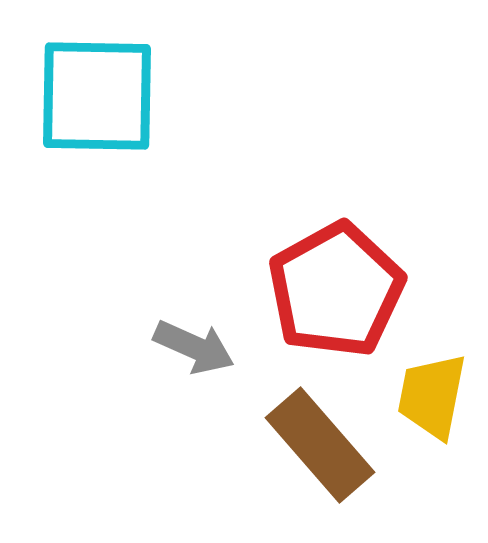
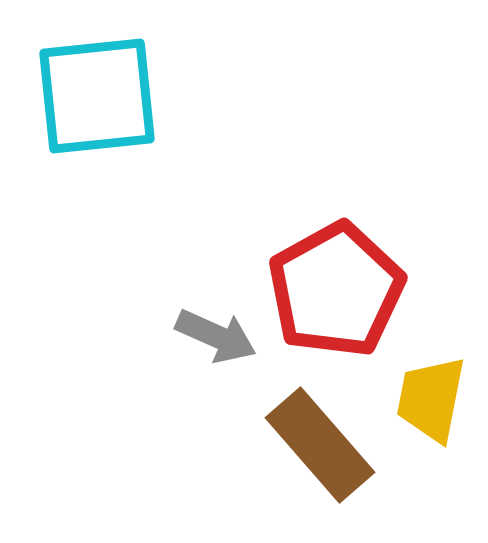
cyan square: rotated 7 degrees counterclockwise
gray arrow: moved 22 px right, 11 px up
yellow trapezoid: moved 1 px left, 3 px down
